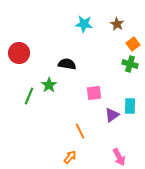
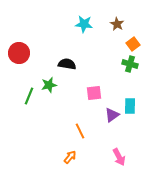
green star: rotated 21 degrees clockwise
